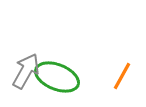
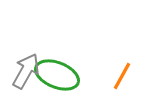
green ellipse: moved 2 px up
